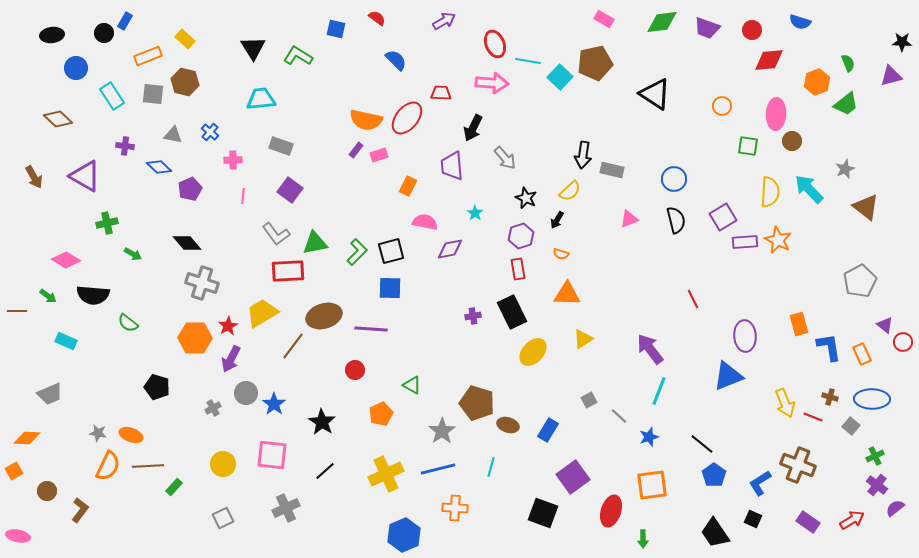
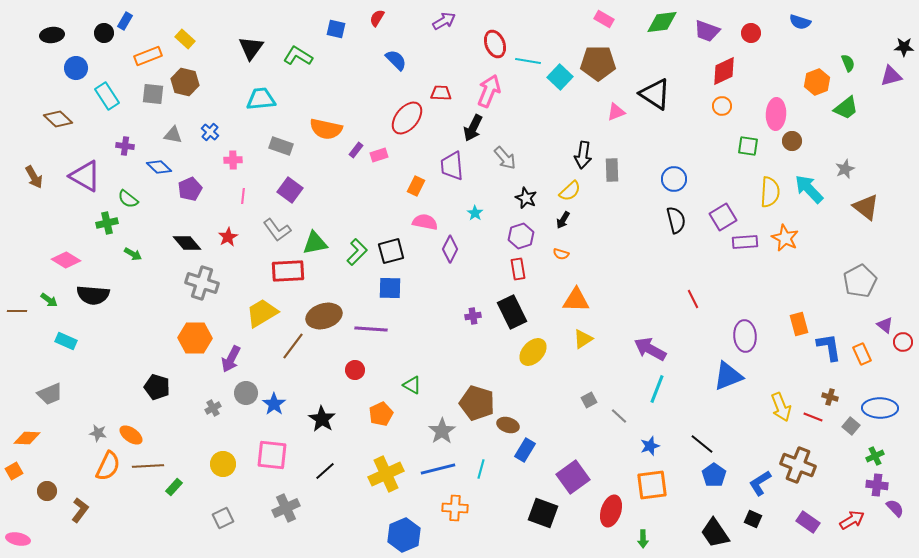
red semicircle at (377, 18): rotated 96 degrees counterclockwise
purple trapezoid at (707, 28): moved 3 px down
red circle at (752, 30): moved 1 px left, 3 px down
black star at (902, 42): moved 2 px right, 5 px down
black triangle at (253, 48): moved 2 px left; rotated 8 degrees clockwise
red diamond at (769, 60): moved 45 px left, 11 px down; rotated 20 degrees counterclockwise
brown pentagon at (595, 63): moved 3 px right; rotated 12 degrees clockwise
pink arrow at (492, 83): moved 3 px left, 8 px down; rotated 72 degrees counterclockwise
cyan rectangle at (112, 96): moved 5 px left
green trapezoid at (846, 104): moved 4 px down
orange semicircle at (366, 120): moved 40 px left, 9 px down
gray rectangle at (612, 170): rotated 75 degrees clockwise
orange rectangle at (408, 186): moved 8 px right
pink triangle at (629, 219): moved 13 px left, 107 px up
black arrow at (557, 220): moved 6 px right
gray L-shape at (276, 234): moved 1 px right, 4 px up
orange star at (778, 240): moved 7 px right, 2 px up
purple diamond at (450, 249): rotated 52 degrees counterclockwise
orange triangle at (567, 294): moved 9 px right, 6 px down
green arrow at (48, 296): moved 1 px right, 4 px down
green semicircle at (128, 323): moved 124 px up
red star at (228, 326): moved 89 px up
purple arrow at (650, 349): rotated 24 degrees counterclockwise
cyan line at (659, 391): moved 2 px left, 2 px up
blue ellipse at (872, 399): moved 8 px right, 9 px down
yellow arrow at (785, 403): moved 4 px left, 4 px down
black star at (322, 422): moved 3 px up
blue rectangle at (548, 430): moved 23 px left, 20 px down
orange ellipse at (131, 435): rotated 15 degrees clockwise
blue star at (649, 437): moved 1 px right, 9 px down
cyan line at (491, 467): moved 10 px left, 2 px down
purple cross at (877, 485): rotated 30 degrees counterclockwise
purple semicircle at (895, 508): rotated 84 degrees clockwise
pink ellipse at (18, 536): moved 3 px down
